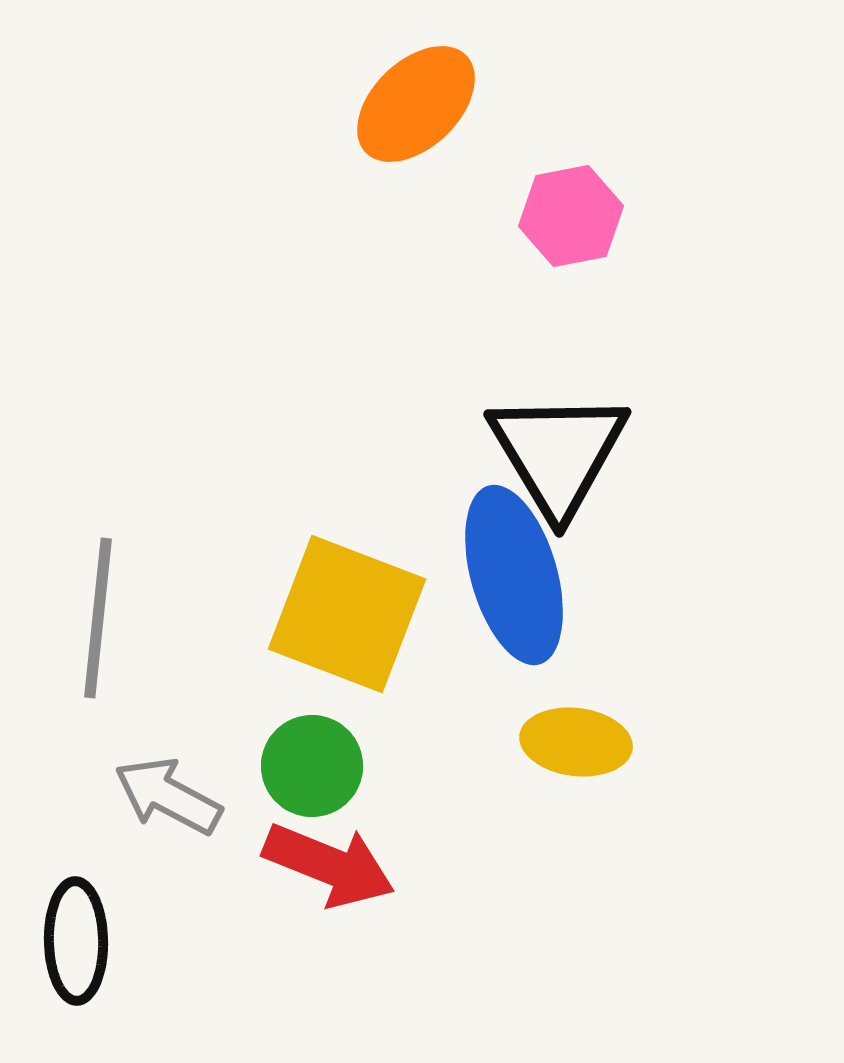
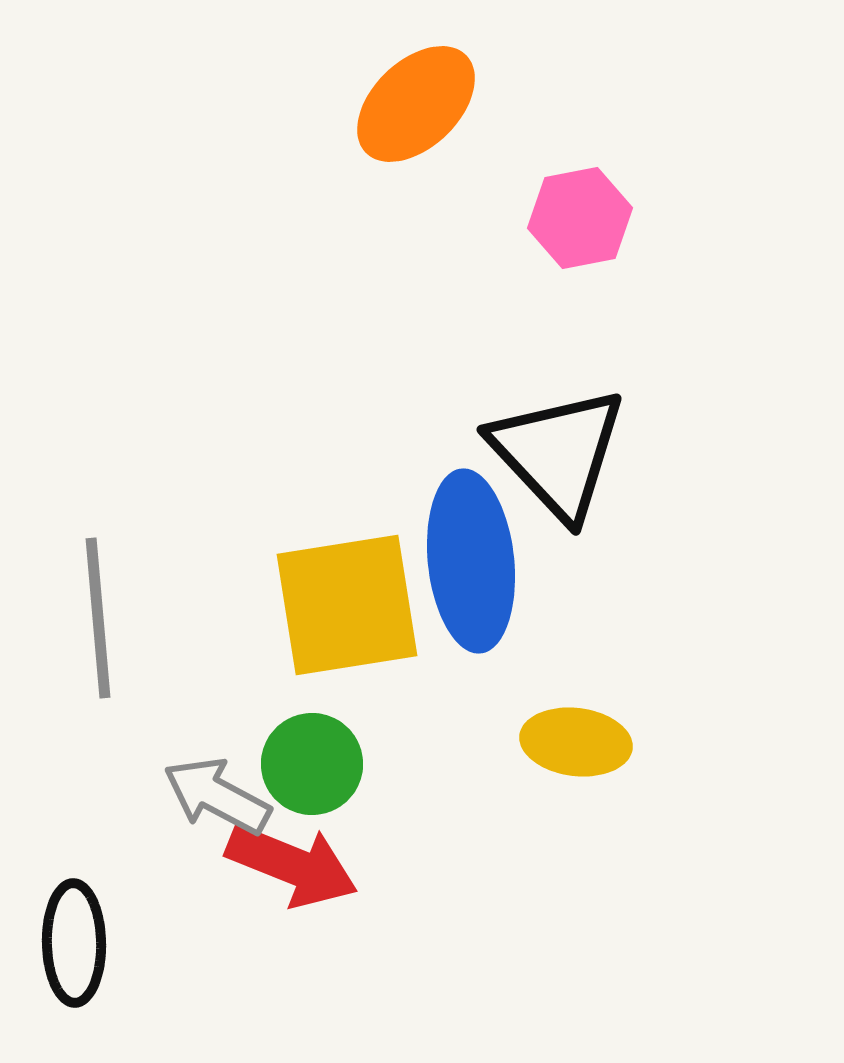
pink hexagon: moved 9 px right, 2 px down
black triangle: rotated 12 degrees counterclockwise
blue ellipse: moved 43 px left, 14 px up; rotated 10 degrees clockwise
yellow square: moved 9 px up; rotated 30 degrees counterclockwise
gray line: rotated 11 degrees counterclockwise
green circle: moved 2 px up
gray arrow: moved 49 px right
red arrow: moved 37 px left
black ellipse: moved 2 px left, 2 px down
